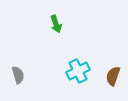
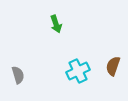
brown semicircle: moved 10 px up
